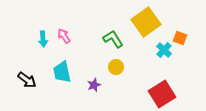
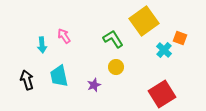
yellow square: moved 2 px left, 1 px up
cyan arrow: moved 1 px left, 6 px down
cyan trapezoid: moved 3 px left, 4 px down
black arrow: rotated 144 degrees counterclockwise
